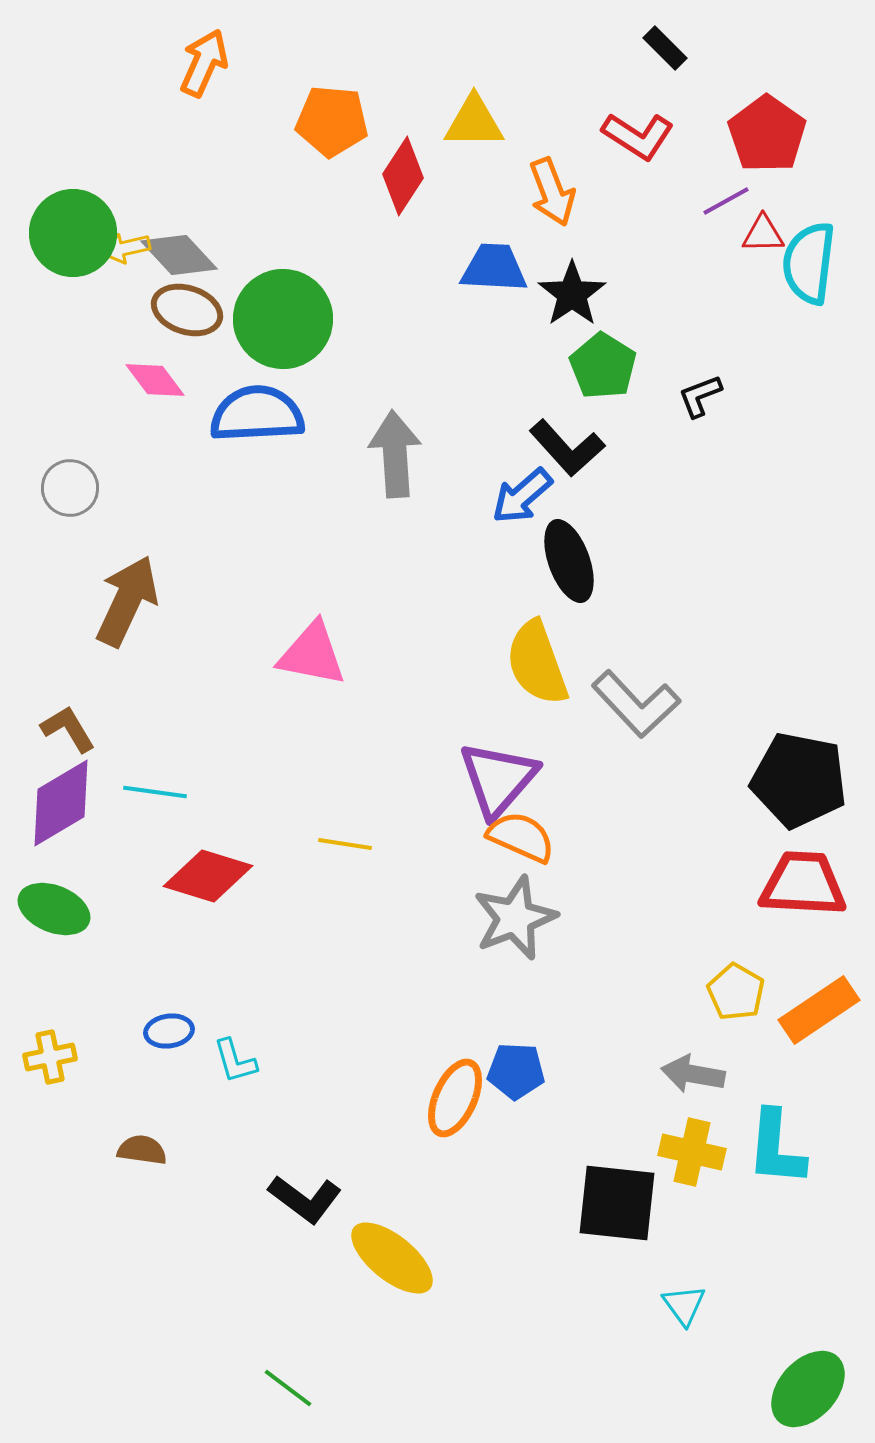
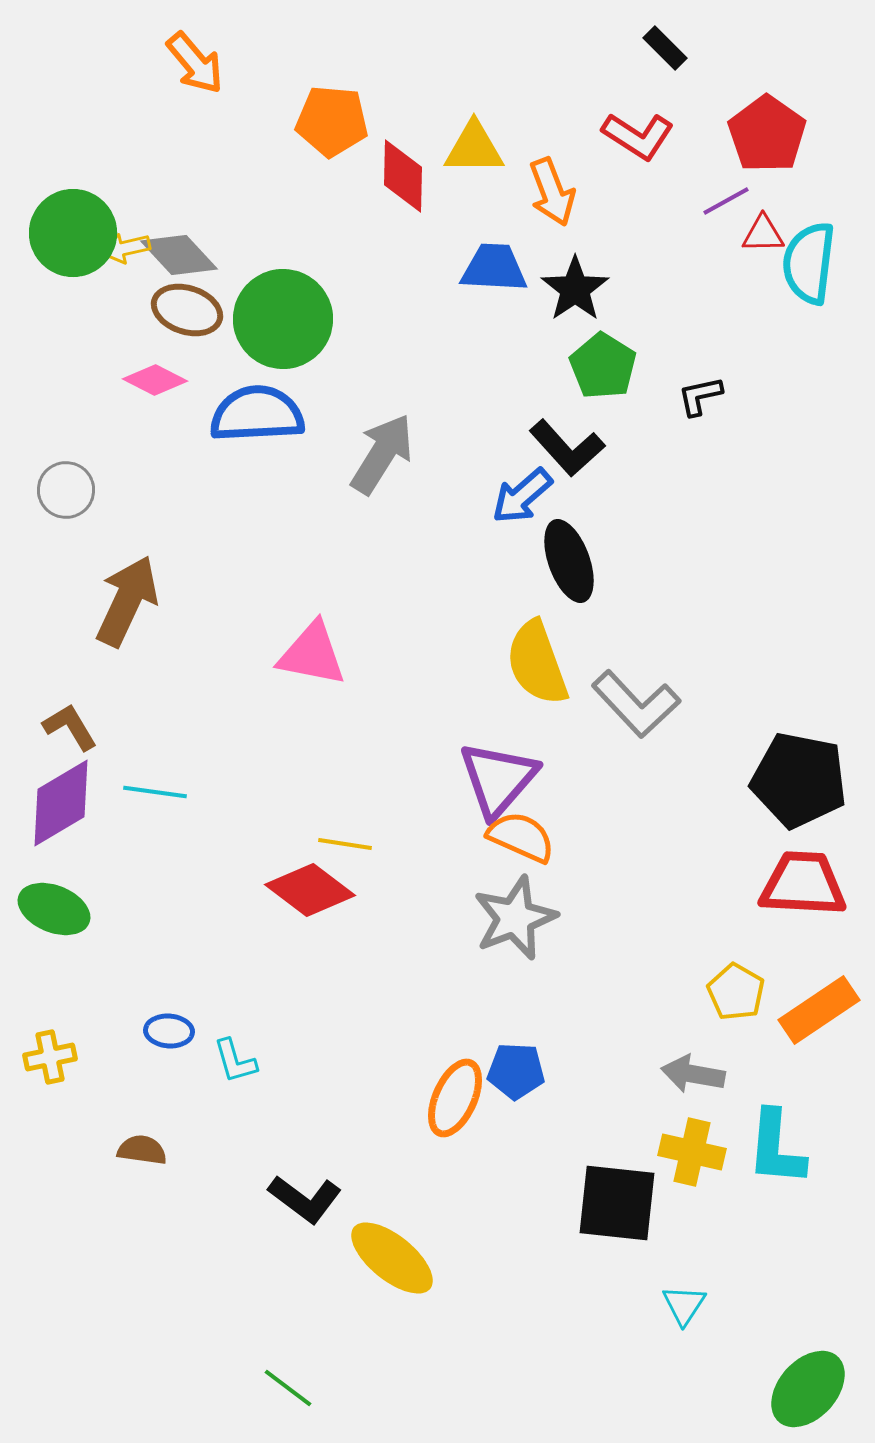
orange arrow at (204, 63): moved 9 px left; rotated 116 degrees clockwise
yellow triangle at (474, 122): moved 26 px down
red diamond at (403, 176): rotated 32 degrees counterclockwise
black star at (572, 294): moved 3 px right, 5 px up
pink diamond at (155, 380): rotated 26 degrees counterclockwise
black L-shape at (700, 396): rotated 9 degrees clockwise
gray arrow at (395, 454): moved 13 px left; rotated 36 degrees clockwise
gray circle at (70, 488): moved 4 px left, 2 px down
brown L-shape at (68, 729): moved 2 px right, 2 px up
red diamond at (208, 876): moved 102 px right, 14 px down; rotated 20 degrees clockwise
blue ellipse at (169, 1031): rotated 12 degrees clockwise
cyan triangle at (684, 1305): rotated 9 degrees clockwise
